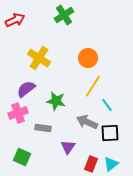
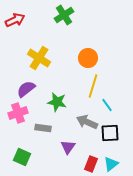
yellow line: rotated 15 degrees counterclockwise
green star: moved 1 px right, 1 px down
